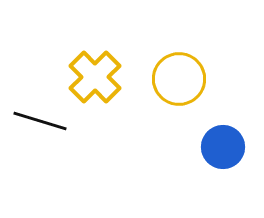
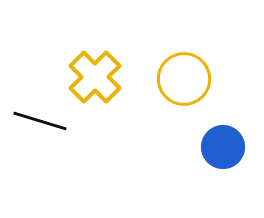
yellow circle: moved 5 px right
